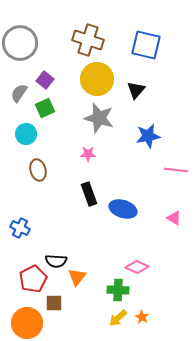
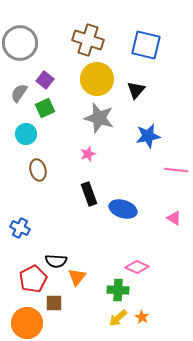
pink star: rotated 21 degrees counterclockwise
